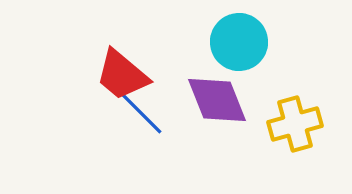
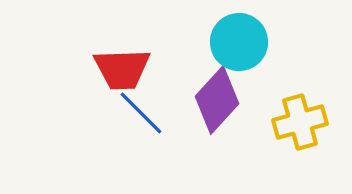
red trapezoid: moved 6 px up; rotated 42 degrees counterclockwise
purple diamond: rotated 64 degrees clockwise
yellow cross: moved 5 px right, 2 px up
